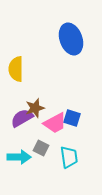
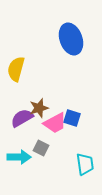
yellow semicircle: rotated 15 degrees clockwise
brown star: moved 4 px right
cyan trapezoid: moved 16 px right, 7 px down
